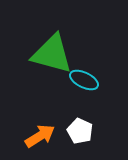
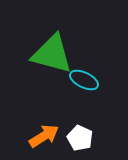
white pentagon: moved 7 px down
orange arrow: moved 4 px right
